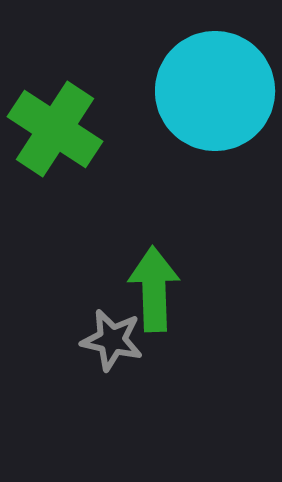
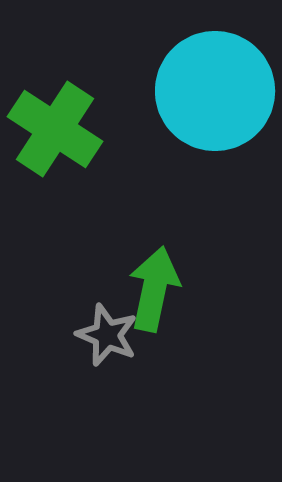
green arrow: rotated 14 degrees clockwise
gray star: moved 5 px left, 5 px up; rotated 10 degrees clockwise
